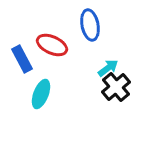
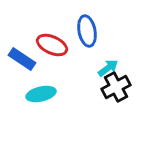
blue ellipse: moved 3 px left, 6 px down
blue rectangle: rotated 28 degrees counterclockwise
black cross: rotated 12 degrees clockwise
cyan ellipse: rotated 56 degrees clockwise
